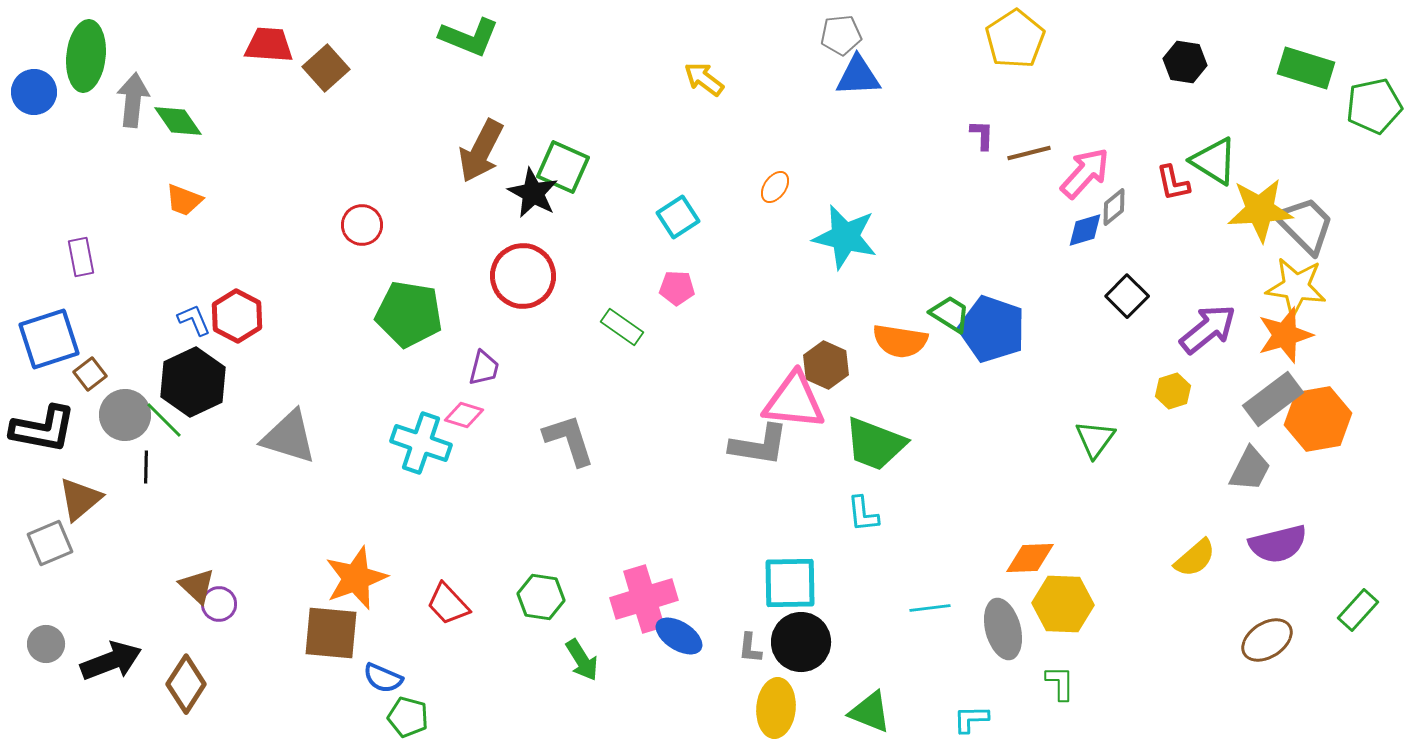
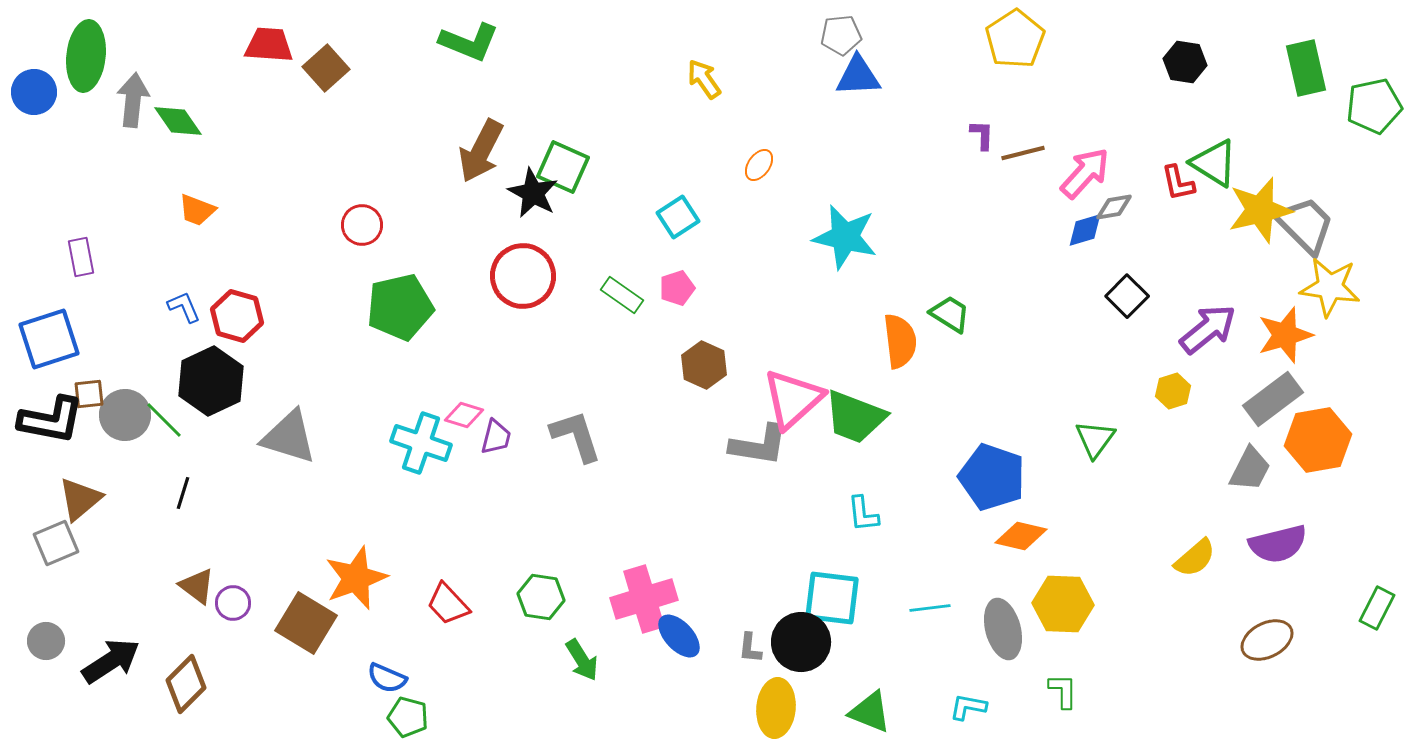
green L-shape at (469, 37): moved 5 px down
green rectangle at (1306, 68): rotated 60 degrees clockwise
yellow arrow at (704, 79): rotated 18 degrees clockwise
brown line at (1029, 153): moved 6 px left
green triangle at (1214, 161): moved 2 px down
red L-shape at (1173, 183): moved 5 px right
orange ellipse at (775, 187): moved 16 px left, 22 px up
orange trapezoid at (184, 200): moved 13 px right, 10 px down
gray diamond at (1114, 207): rotated 30 degrees clockwise
yellow star at (1260, 210): rotated 10 degrees counterclockwise
yellow star at (1296, 287): moved 34 px right
pink pentagon at (677, 288): rotated 20 degrees counterclockwise
green pentagon at (409, 314): moved 9 px left, 7 px up; rotated 22 degrees counterclockwise
red hexagon at (237, 316): rotated 12 degrees counterclockwise
blue L-shape at (194, 320): moved 10 px left, 13 px up
green rectangle at (622, 327): moved 32 px up
blue pentagon at (992, 329): moved 148 px down
orange semicircle at (900, 341): rotated 106 degrees counterclockwise
brown hexagon at (826, 365): moved 122 px left
purple trapezoid at (484, 368): moved 12 px right, 69 px down
brown square at (90, 374): moved 1 px left, 20 px down; rotated 32 degrees clockwise
black hexagon at (193, 382): moved 18 px right, 1 px up
pink triangle at (794, 401): moved 1 px left, 2 px up; rotated 48 degrees counterclockwise
orange hexagon at (1318, 419): moved 21 px down
black L-shape at (43, 429): moved 8 px right, 9 px up
gray L-shape at (569, 440): moved 7 px right, 4 px up
green trapezoid at (875, 444): moved 20 px left, 27 px up
black line at (146, 467): moved 37 px right, 26 px down; rotated 16 degrees clockwise
gray square at (50, 543): moved 6 px right
orange diamond at (1030, 558): moved 9 px left, 22 px up; rotated 15 degrees clockwise
cyan square at (790, 583): moved 42 px right, 15 px down; rotated 8 degrees clockwise
brown triangle at (197, 586): rotated 6 degrees counterclockwise
purple circle at (219, 604): moved 14 px right, 1 px up
green rectangle at (1358, 610): moved 19 px right, 2 px up; rotated 15 degrees counterclockwise
brown square at (331, 633): moved 25 px left, 10 px up; rotated 26 degrees clockwise
blue ellipse at (679, 636): rotated 15 degrees clockwise
brown ellipse at (1267, 640): rotated 6 degrees clockwise
gray circle at (46, 644): moved 3 px up
black arrow at (111, 661): rotated 12 degrees counterclockwise
blue semicircle at (383, 678): moved 4 px right
green L-shape at (1060, 683): moved 3 px right, 8 px down
brown diamond at (186, 684): rotated 12 degrees clockwise
cyan L-shape at (971, 719): moved 3 px left, 12 px up; rotated 12 degrees clockwise
